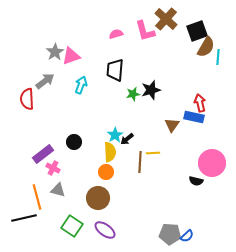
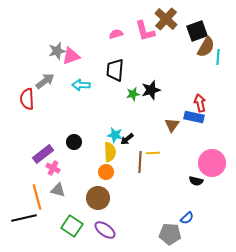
gray star: moved 2 px right, 1 px up; rotated 18 degrees clockwise
cyan arrow: rotated 108 degrees counterclockwise
cyan star: rotated 28 degrees counterclockwise
blue semicircle: moved 18 px up
